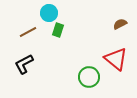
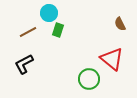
brown semicircle: rotated 88 degrees counterclockwise
red triangle: moved 4 px left
green circle: moved 2 px down
